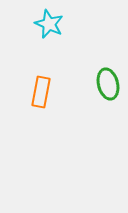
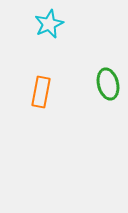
cyan star: rotated 24 degrees clockwise
